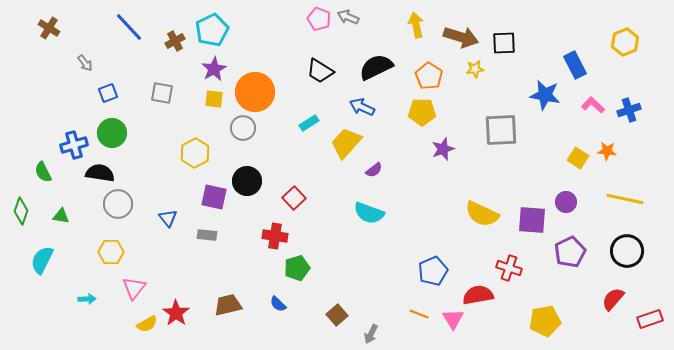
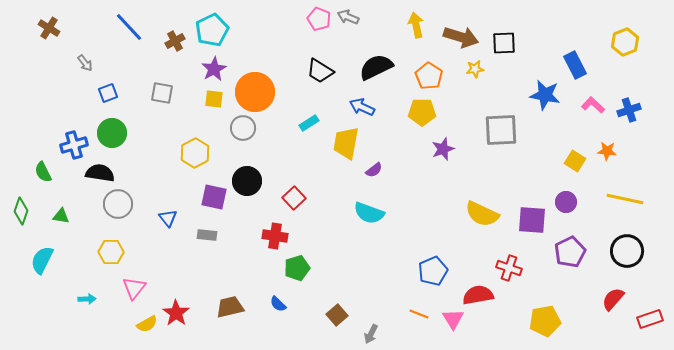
yellow trapezoid at (346, 143): rotated 32 degrees counterclockwise
yellow square at (578, 158): moved 3 px left, 3 px down
brown trapezoid at (228, 305): moved 2 px right, 2 px down
